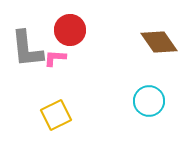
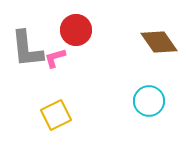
red circle: moved 6 px right
pink L-shape: rotated 20 degrees counterclockwise
